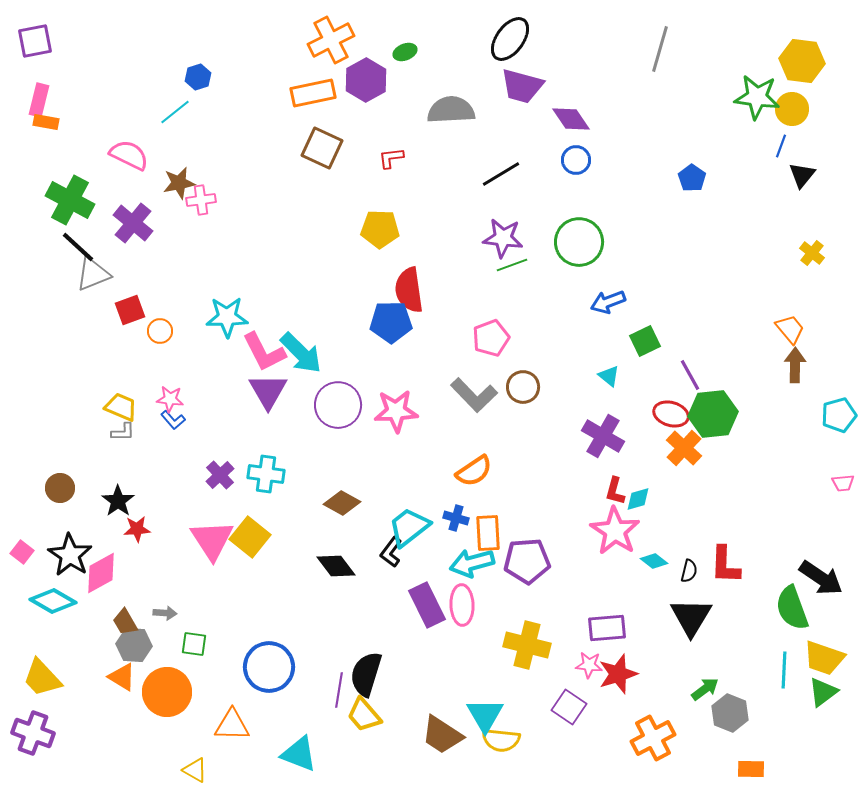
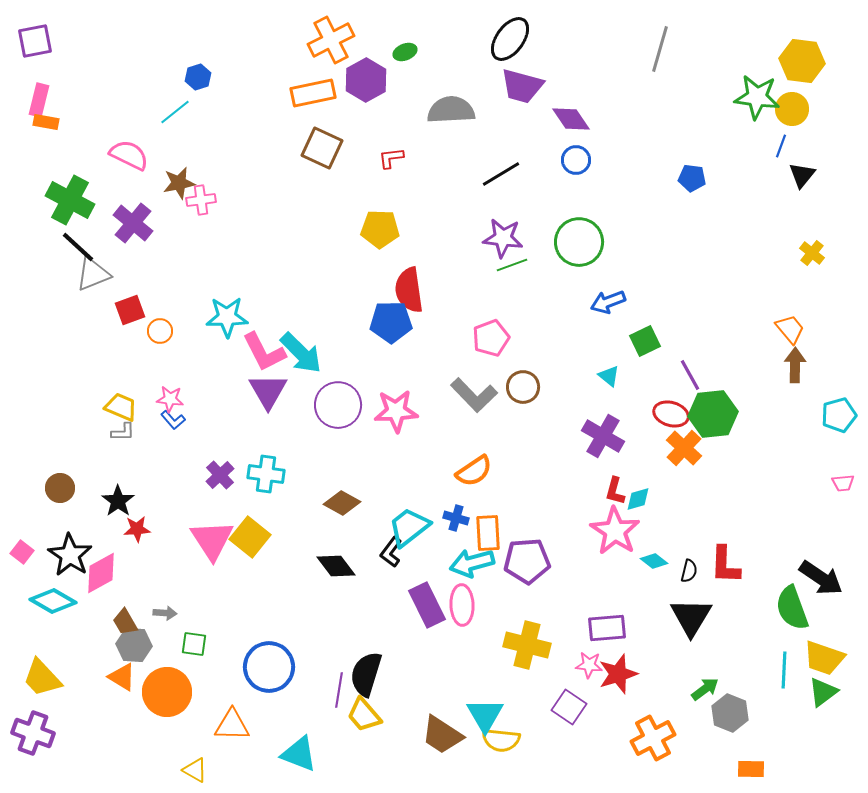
blue pentagon at (692, 178): rotated 28 degrees counterclockwise
